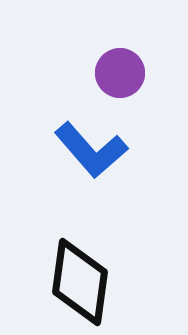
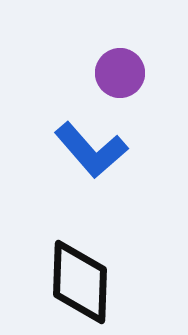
black diamond: rotated 6 degrees counterclockwise
